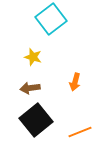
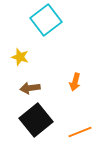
cyan square: moved 5 px left, 1 px down
yellow star: moved 13 px left
